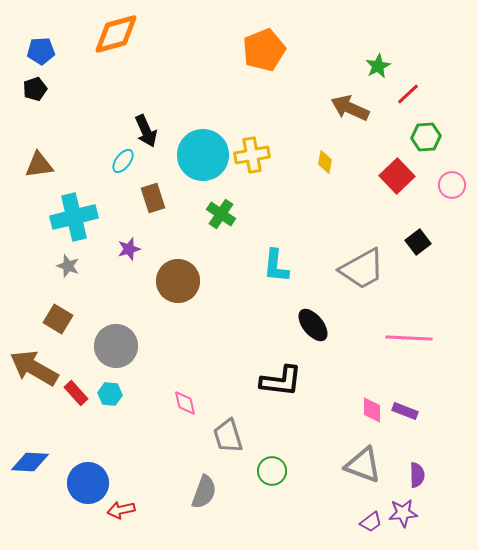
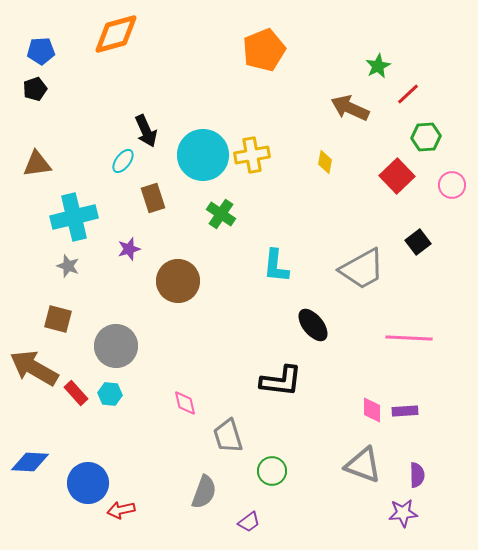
brown triangle at (39, 165): moved 2 px left, 1 px up
brown square at (58, 319): rotated 16 degrees counterclockwise
purple rectangle at (405, 411): rotated 25 degrees counterclockwise
purple trapezoid at (371, 522): moved 122 px left
